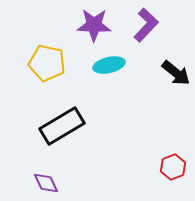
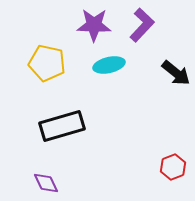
purple L-shape: moved 4 px left
black rectangle: rotated 15 degrees clockwise
